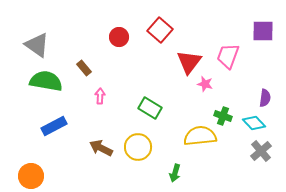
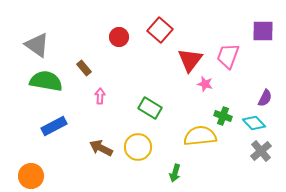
red triangle: moved 1 px right, 2 px up
purple semicircle: rotated 18 degrees clockwise
